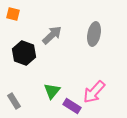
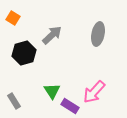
orange square: moved 4 px down; rotated 16 degrees clockwise
gray ellipse: moved 4 px right
black hexagon: rotated 25 degrees clockwise
green triangle: rotated 12 degrees counterclockwise
purple rectangle: moved 2 px left
